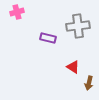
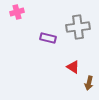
gray cross: moved 1 px down
